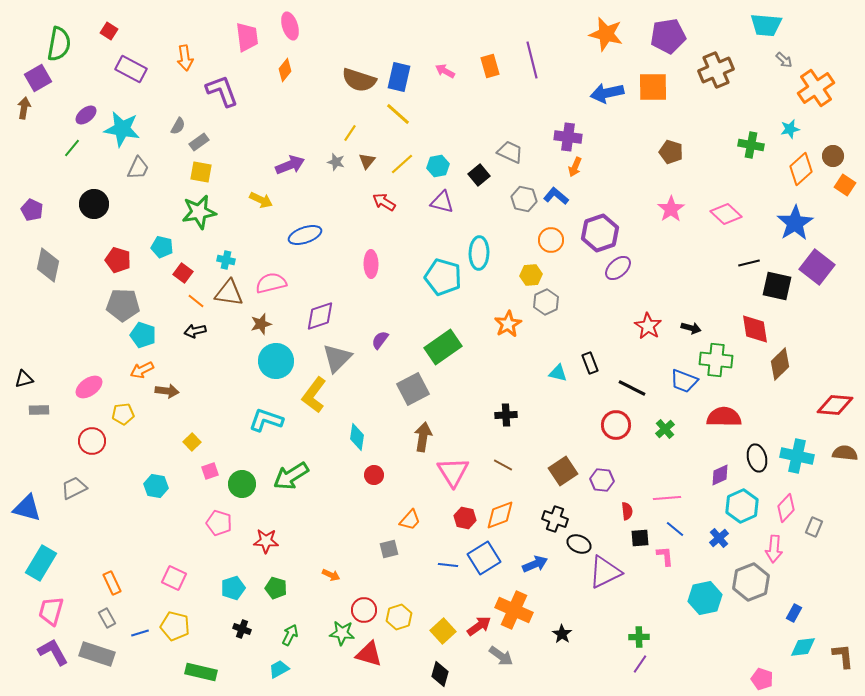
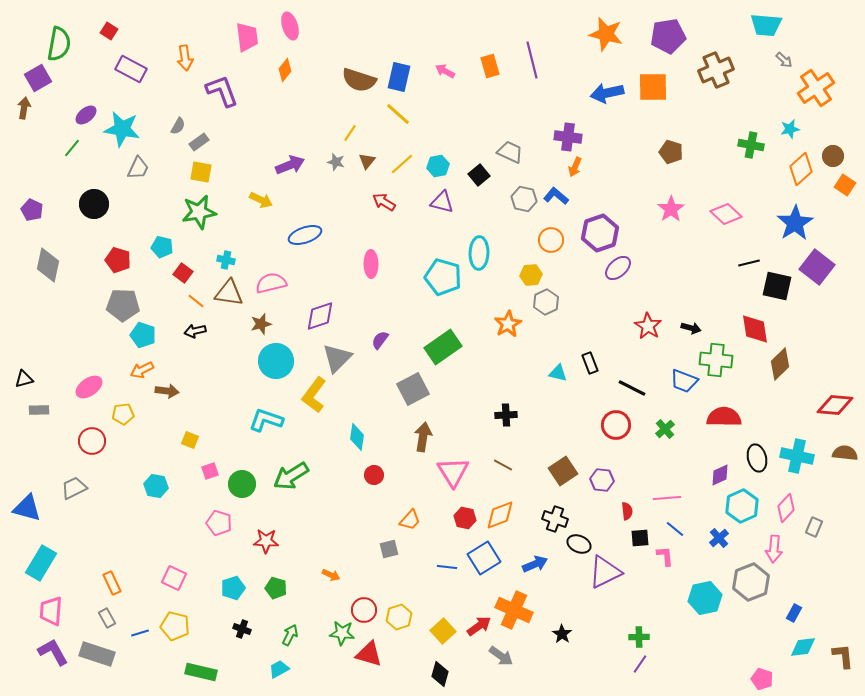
yellow square at (192, 442): moved 2 px left, 2 px up; rotated 24 degrees counterclockwise
blue line at (448, 565): moved 1 px left, 2 px down
pink trapezoid at (51, 611): rotated 12 degrees counterclockwise
